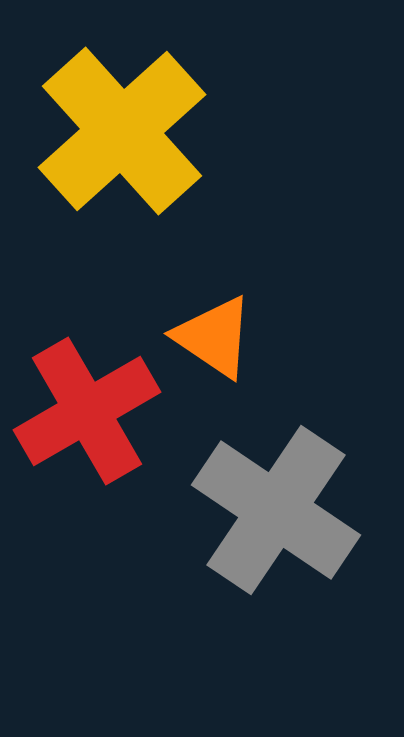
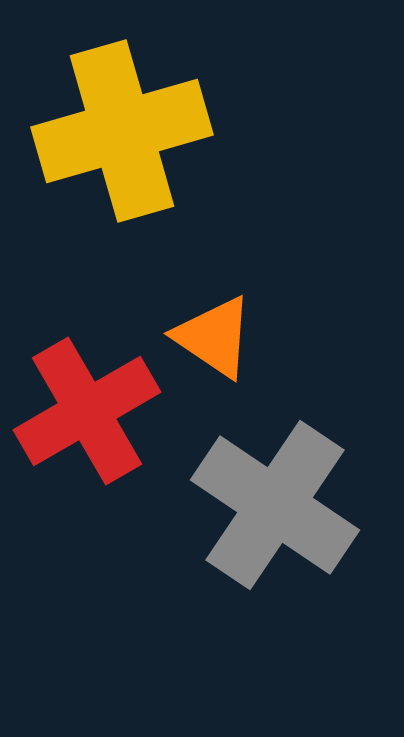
yellow cross: rotated 26 degrees clockwise
gray cross: moved 1 px left, 5 px up
